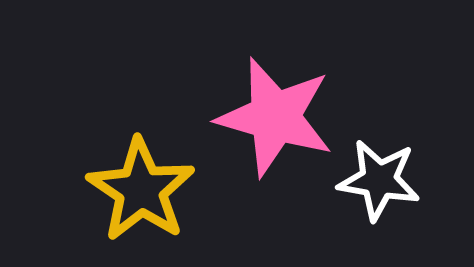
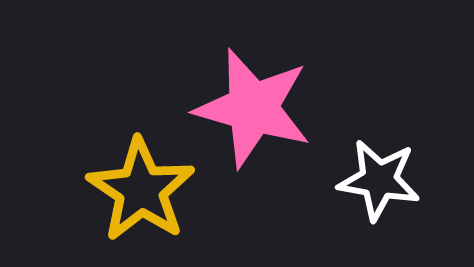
pink star: moved 22 px left, 9 px up
